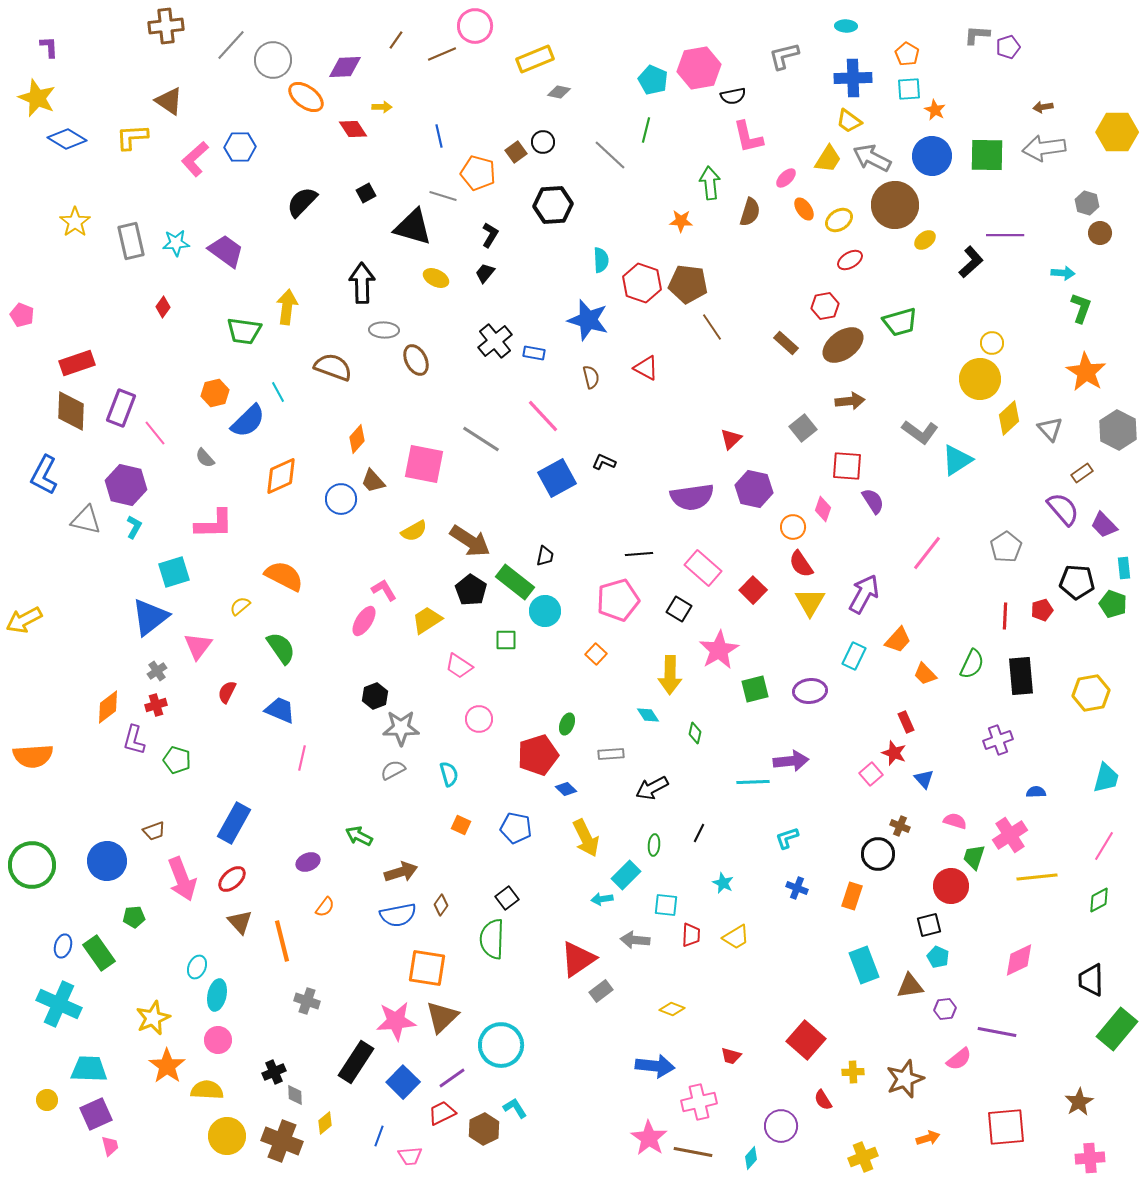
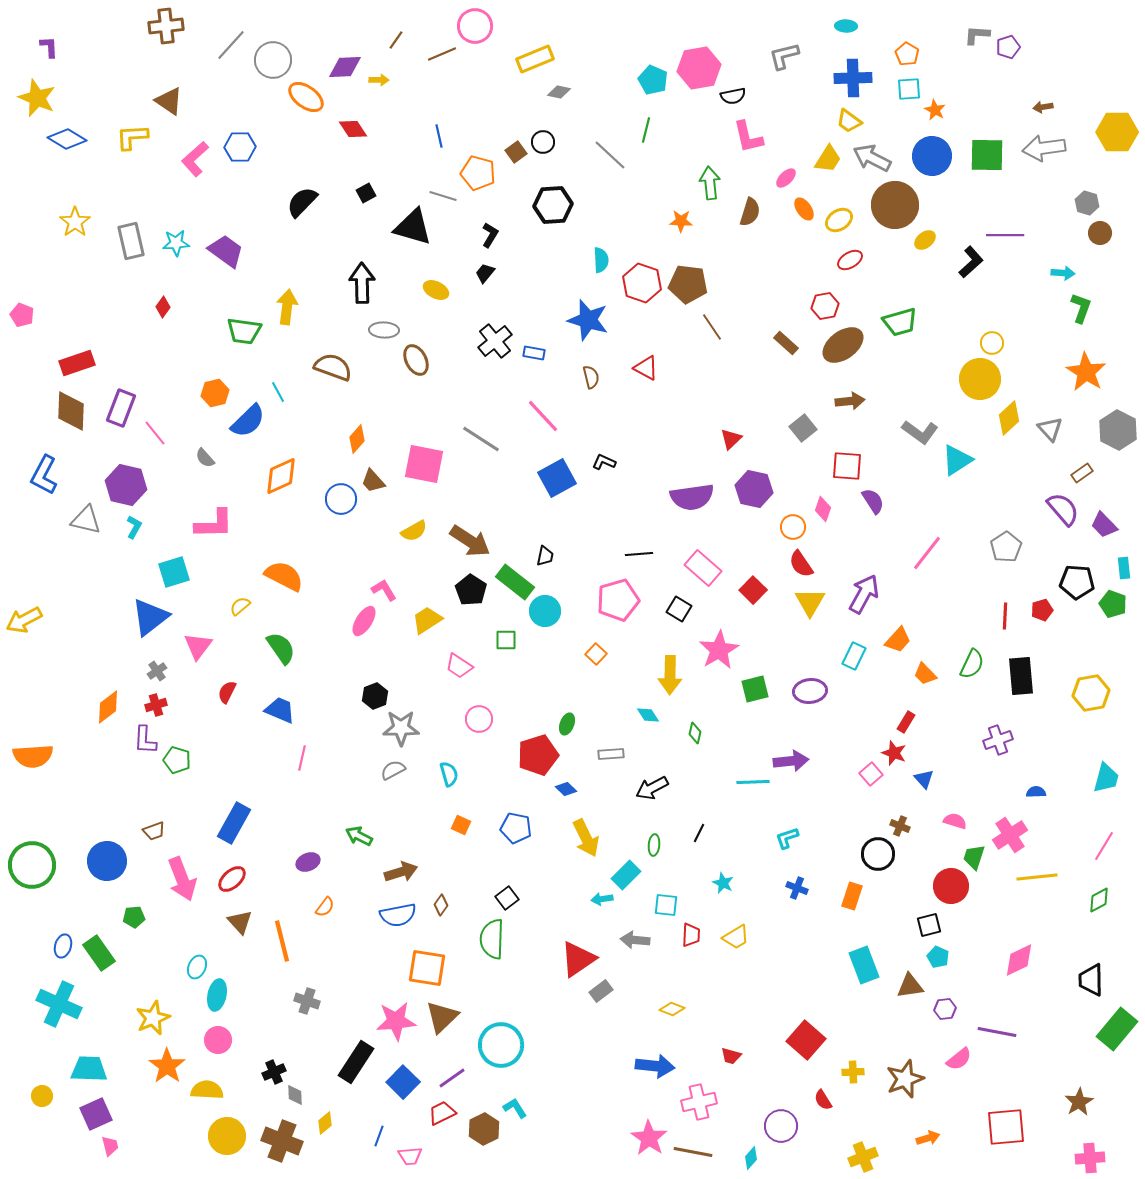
yellow arrow at (382, 107): moved 3 px left, 27 px up
yellow ellipse at (436, 278): moved 12 px down
red rectangle at (906, 722): rotated 55 degrees clockwise
purple L-shape at (134, 740): moved 11 px right; rotated 12 degrees counterclockwise
yellow circle at (47, 1100): moved 5 px left, 4 px up
